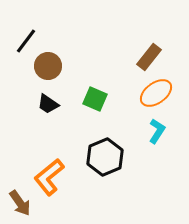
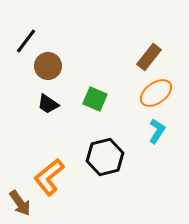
black hexagon: rotated 9 degrees clockwise
